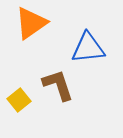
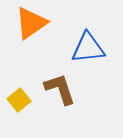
brown L-shape: moved 2 px right, 4 px down
